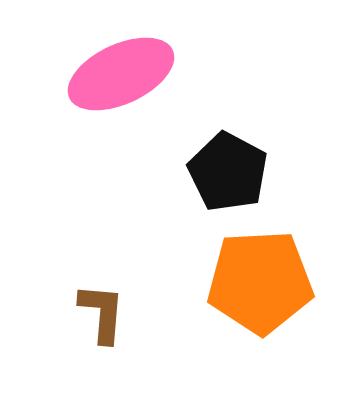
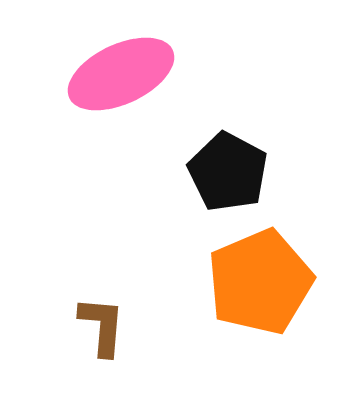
orange pentagon: rotated 20 degrees counterclockwise
brown L-shape: moved 13 px down
